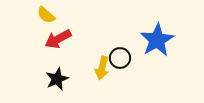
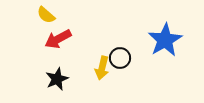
blue star: moved 8 px right
